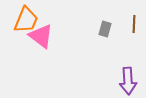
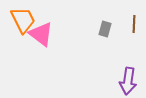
orange trapezoid: moved 3 px left; rotated 48 degrees counterclockwise
pink triangle: moved 2 px up
purple arrow: rotated 12 degrees clockwise
